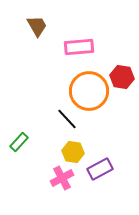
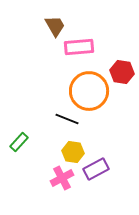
brown trapezoid: moved 18 px right
red hexagon: moved 5 px up
black line: rotated 25 degrees counterclockwise
purple rectangle: moved 4 px left
